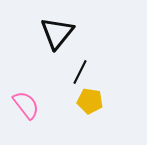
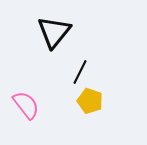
black triangle: moved 3 px left, 1 px up
yellow pentagon: rotated 10 degrees clockwise
